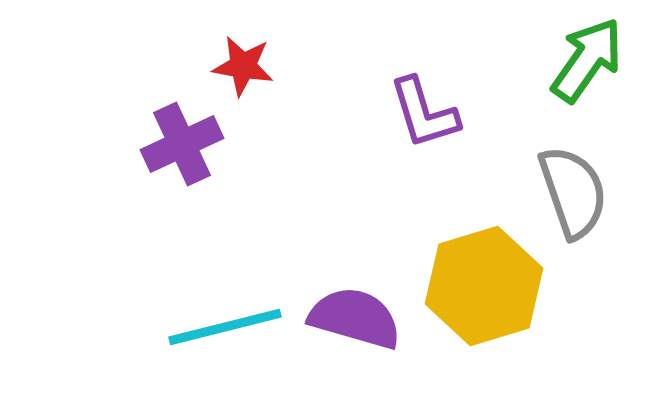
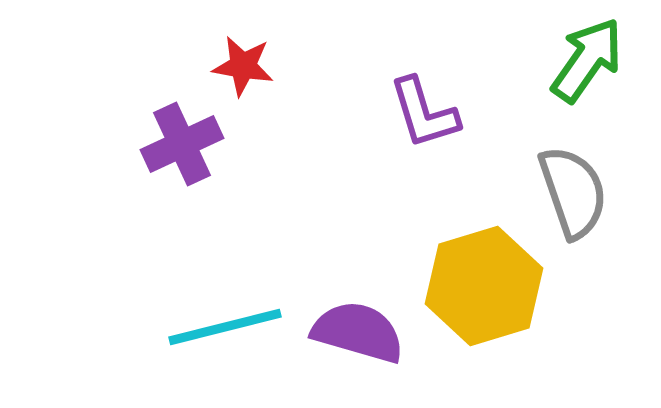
purple semicircle: moved 3 px right, 14 px down
